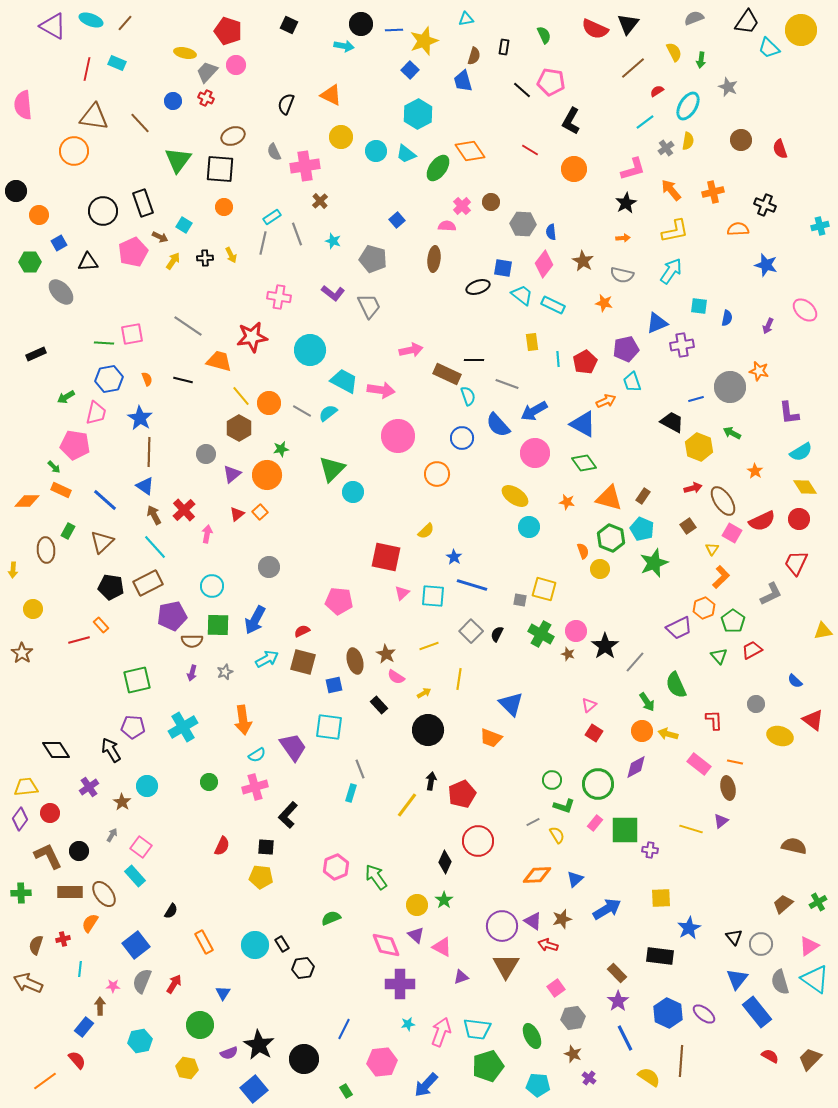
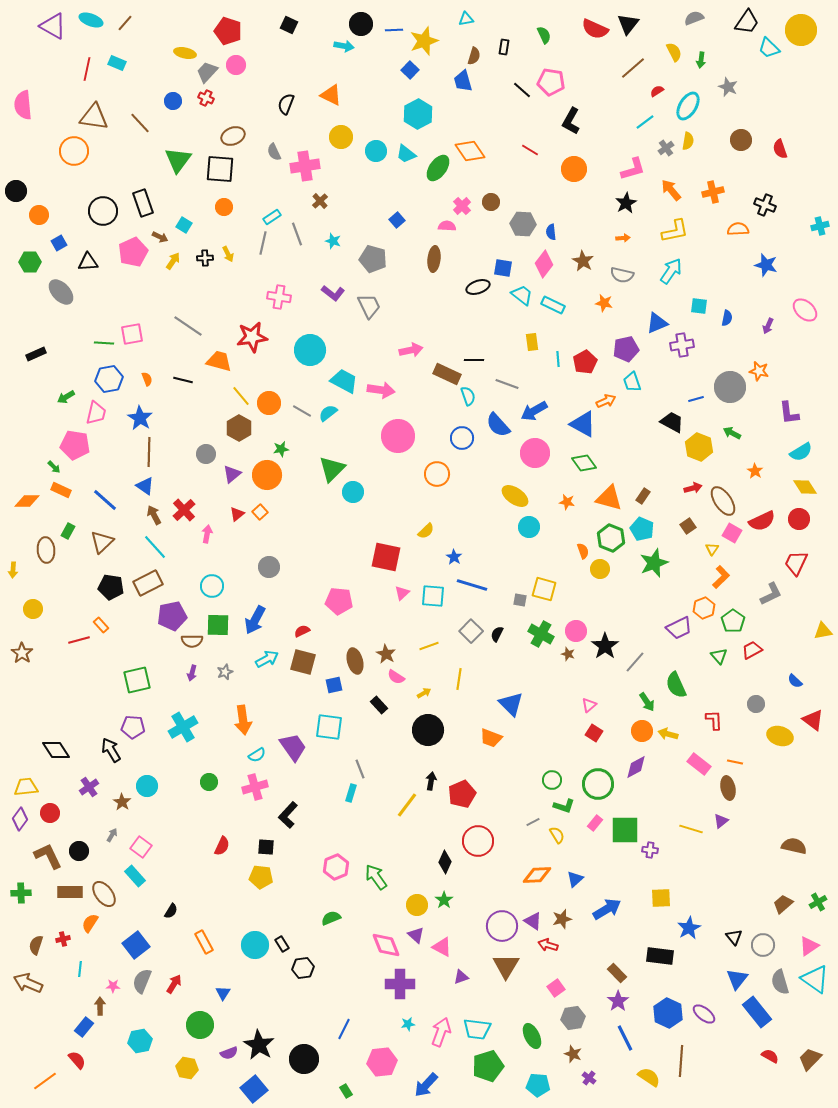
yellow arrow at (231, 255): moved 3 px left, 1 px up
gray circle at (761, 944): moved 2 px right, 1 px down
